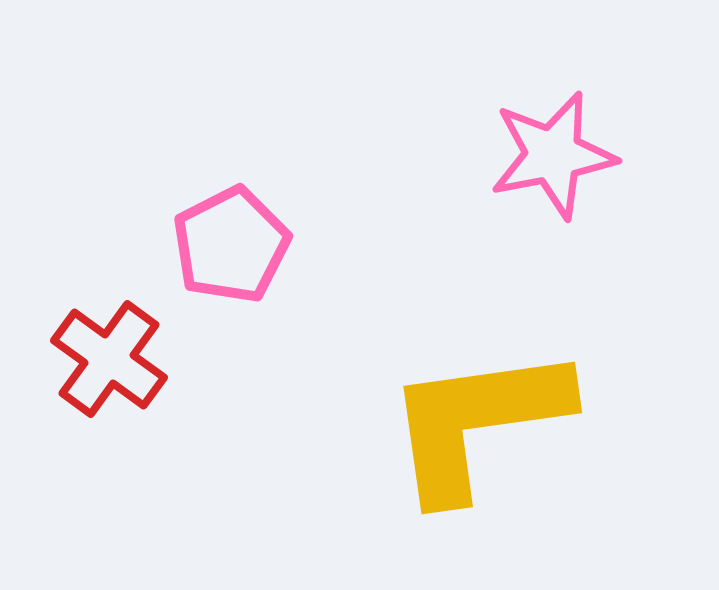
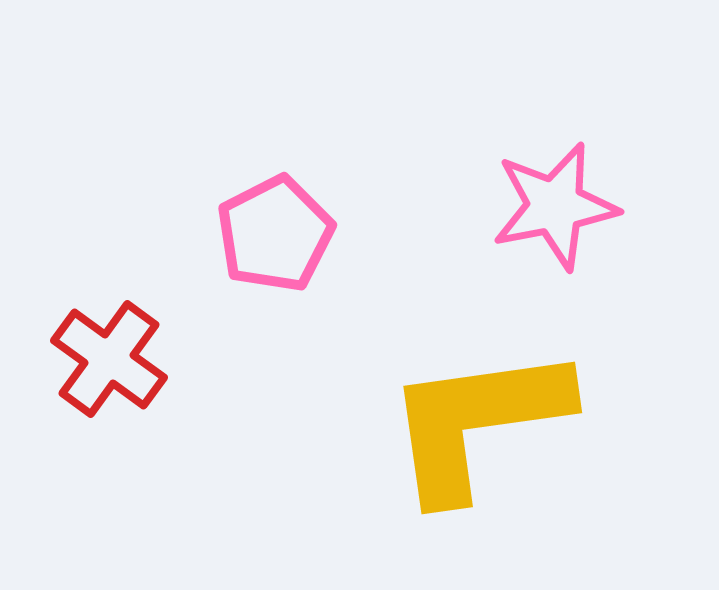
pink star: moved 2 px right, 51 px down
pink pentagon: moved 44 px right, 11 px up
